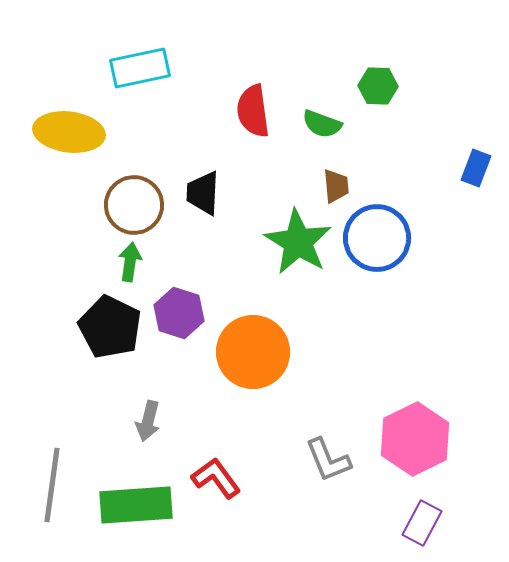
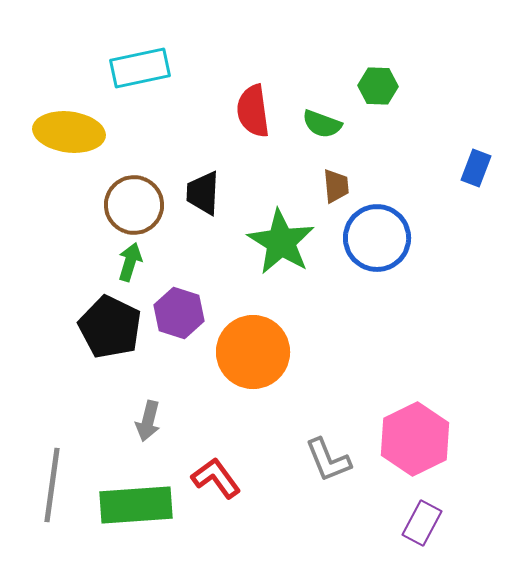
green star: moved 17 px left
green arrow: rotated 9 degrees clockwise
